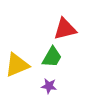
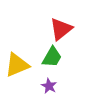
red triangle: moved 4 px left; rotated 25 degrees counterclockwise
purple star: rotated 21 degrees clockwise
